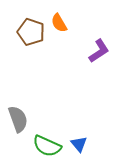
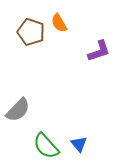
purple L-shape: rotated 15 degrees clockwise
gray semicircle: moved 9 px up; rotated 64 degrees clockwise
green semicircle: moved 1 px left; rotated 24 degrees clockwise
